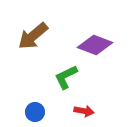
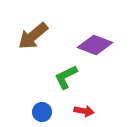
blue circle: moved 7 px right
